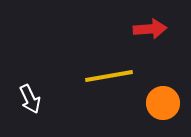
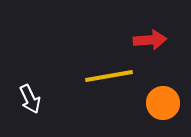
red arrow: moved 11 px down
